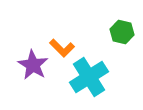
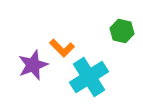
green hexagon: moved 1 px up
purple star: rotated 20 degrees clockwise
